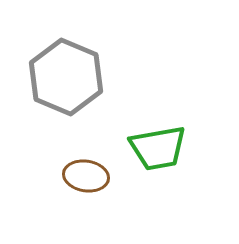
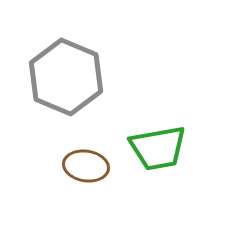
brown ellipse: moved 10 px up
